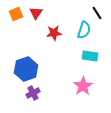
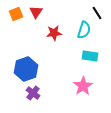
red triangle: moved 1 px up
purple cross: rotated 24 degrees counterclockwise
